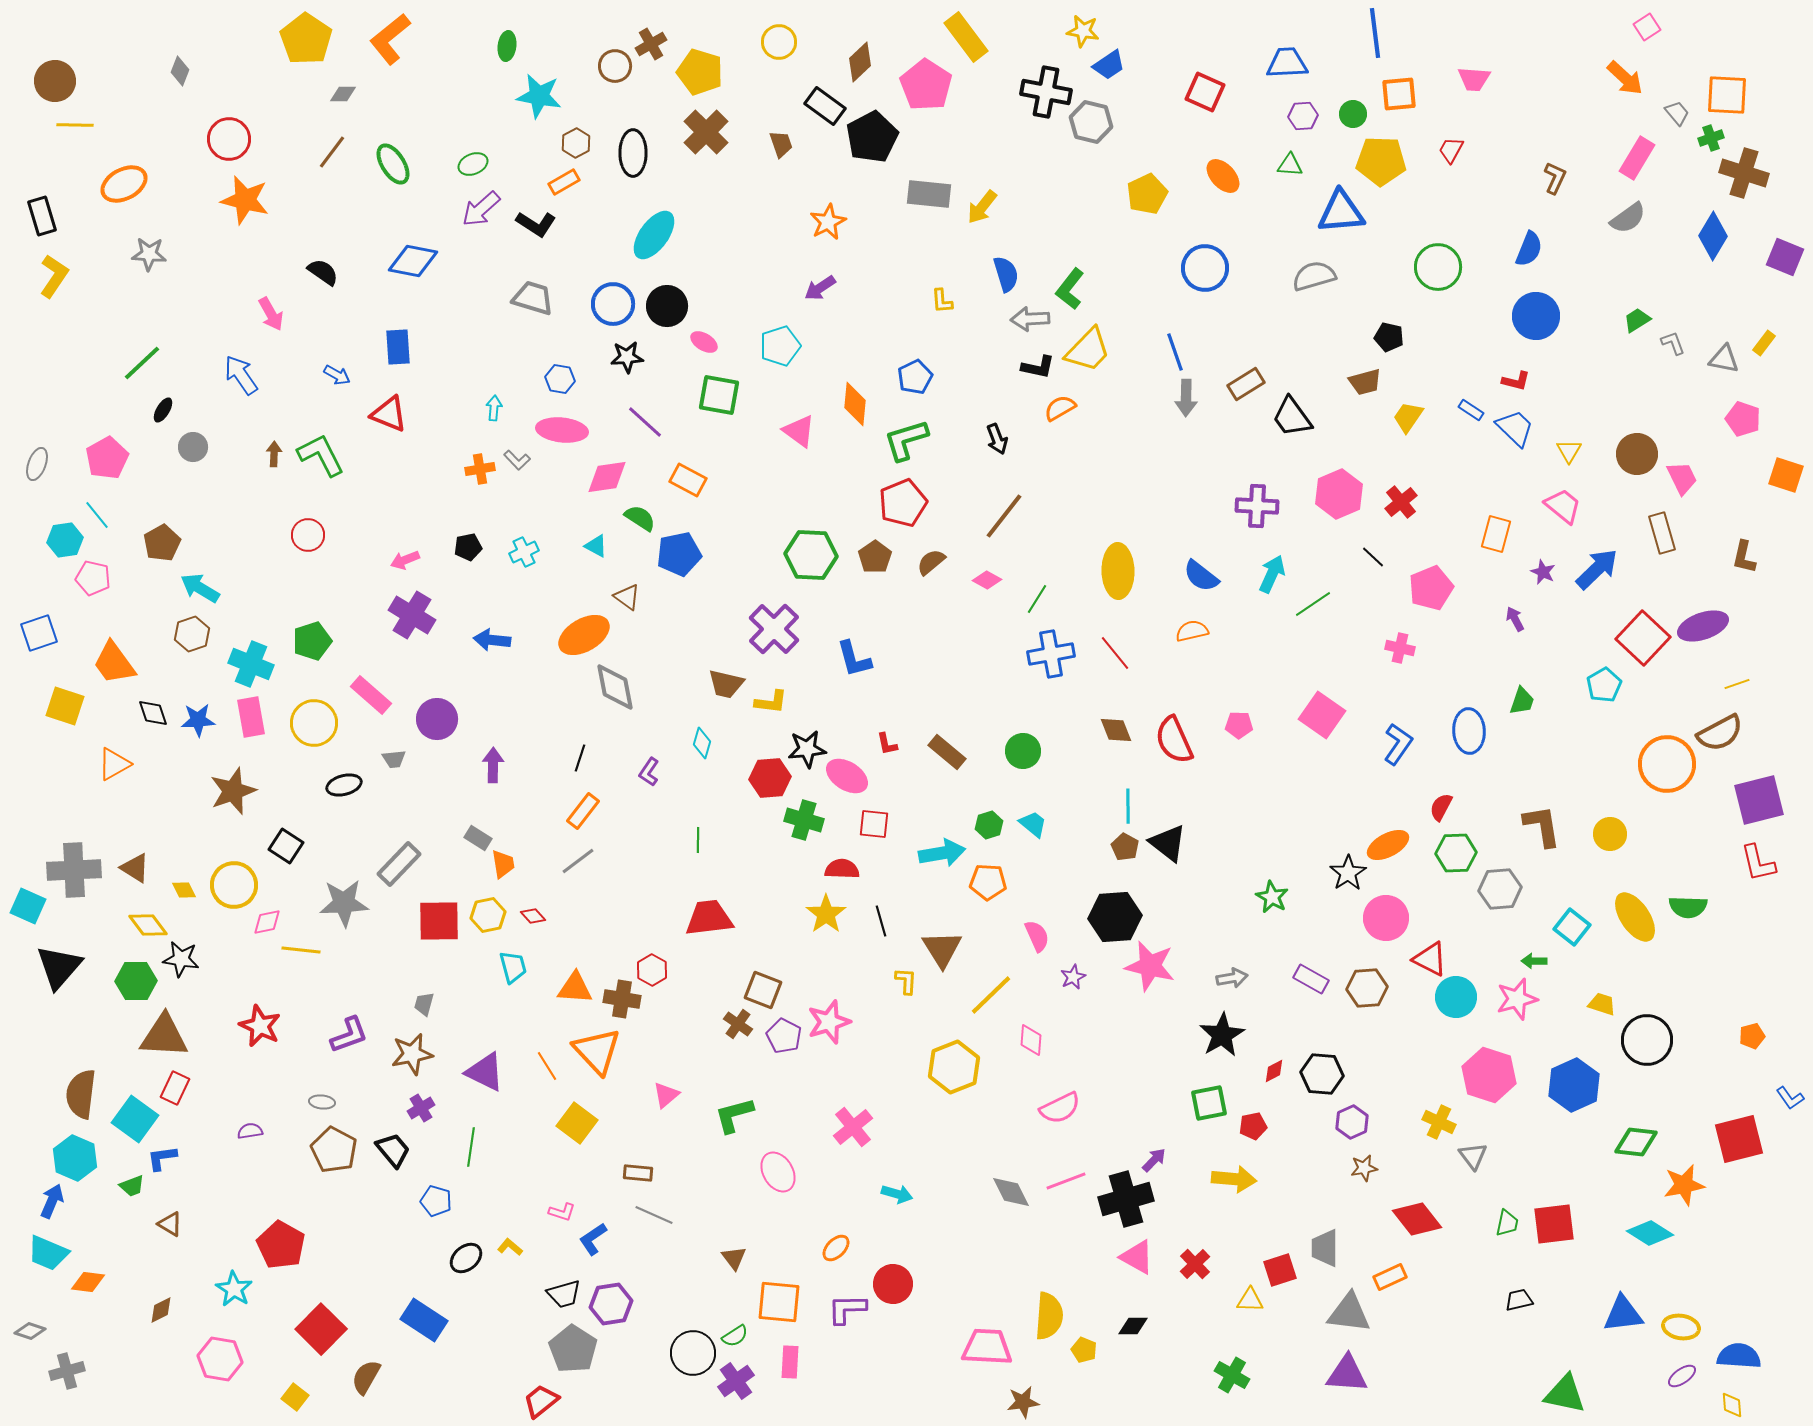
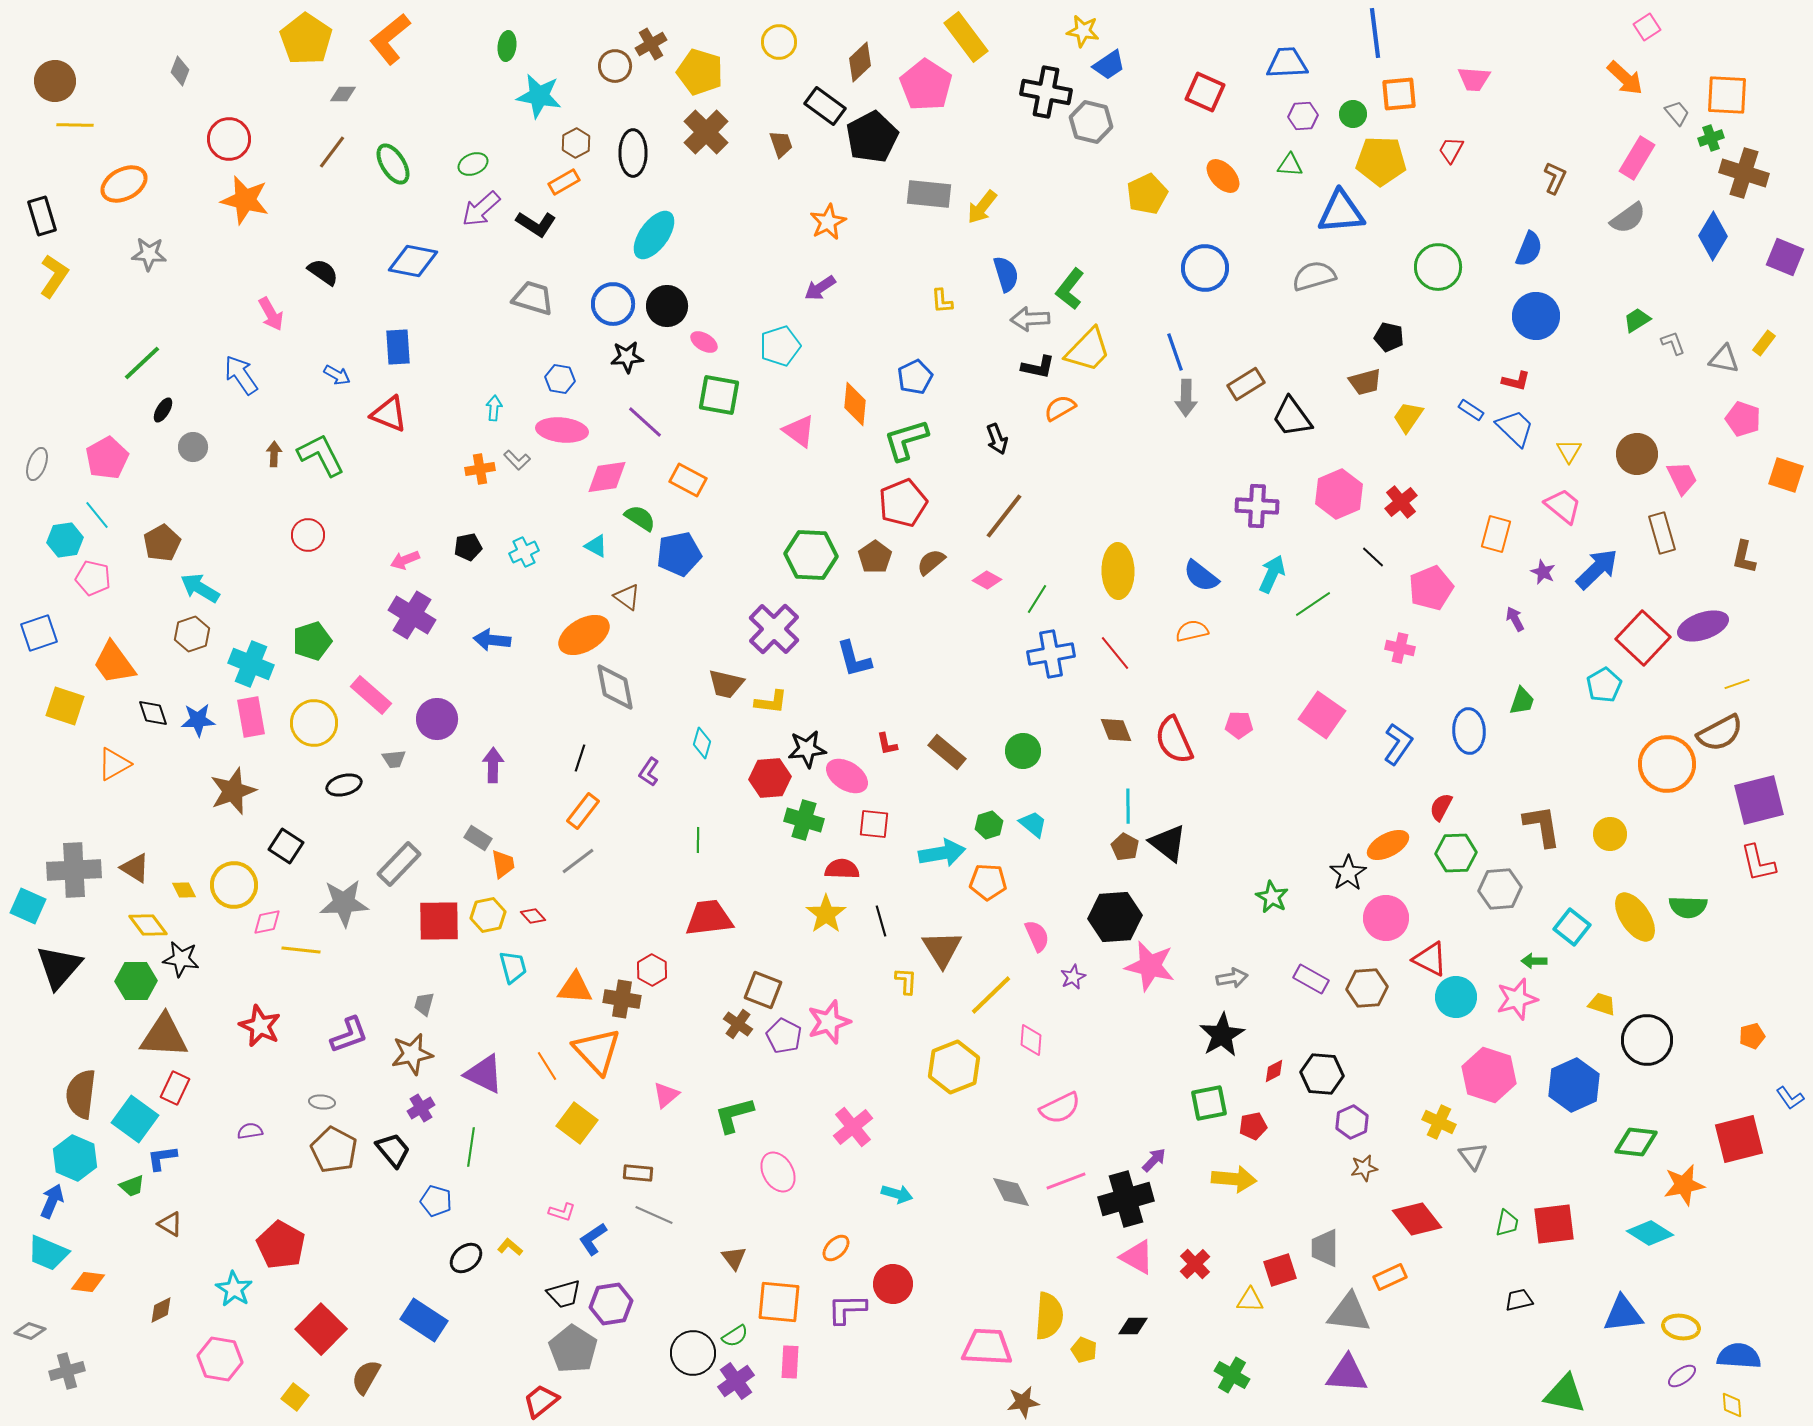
purple triangle at (485, 1072): moved 1 px left, 2 px down
